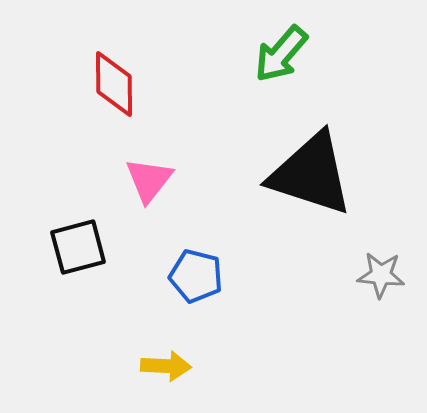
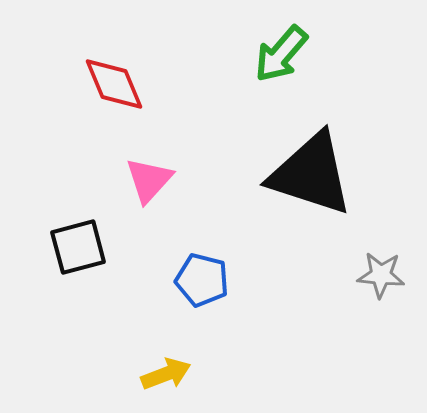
red diamond: rotated 22 degrees counterclockwise
pink triangle: rotated 4 degrees clockwise
blue pentagon: moved 6 px right, 4 px down
yellow arrow: moved 8 px down; rotated 24 degrees counterclockwise
